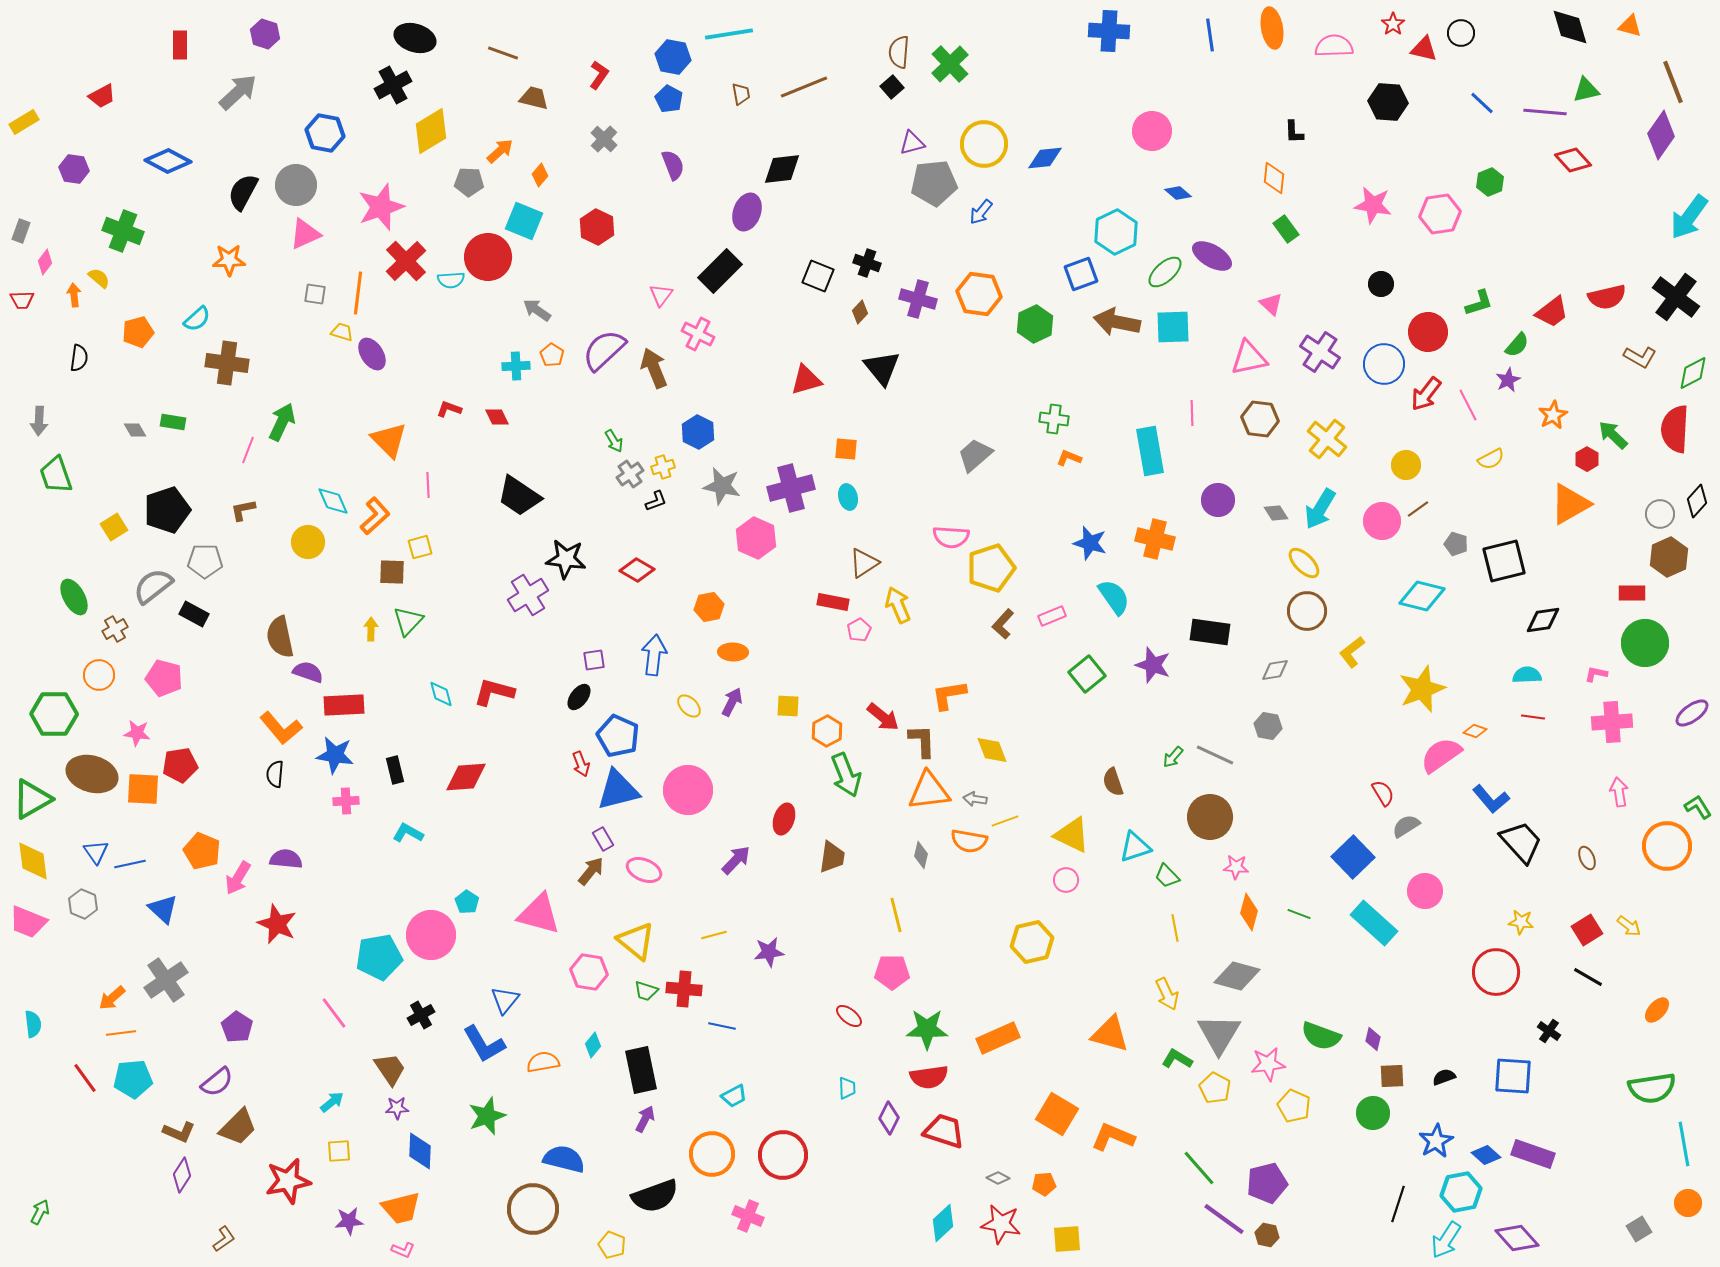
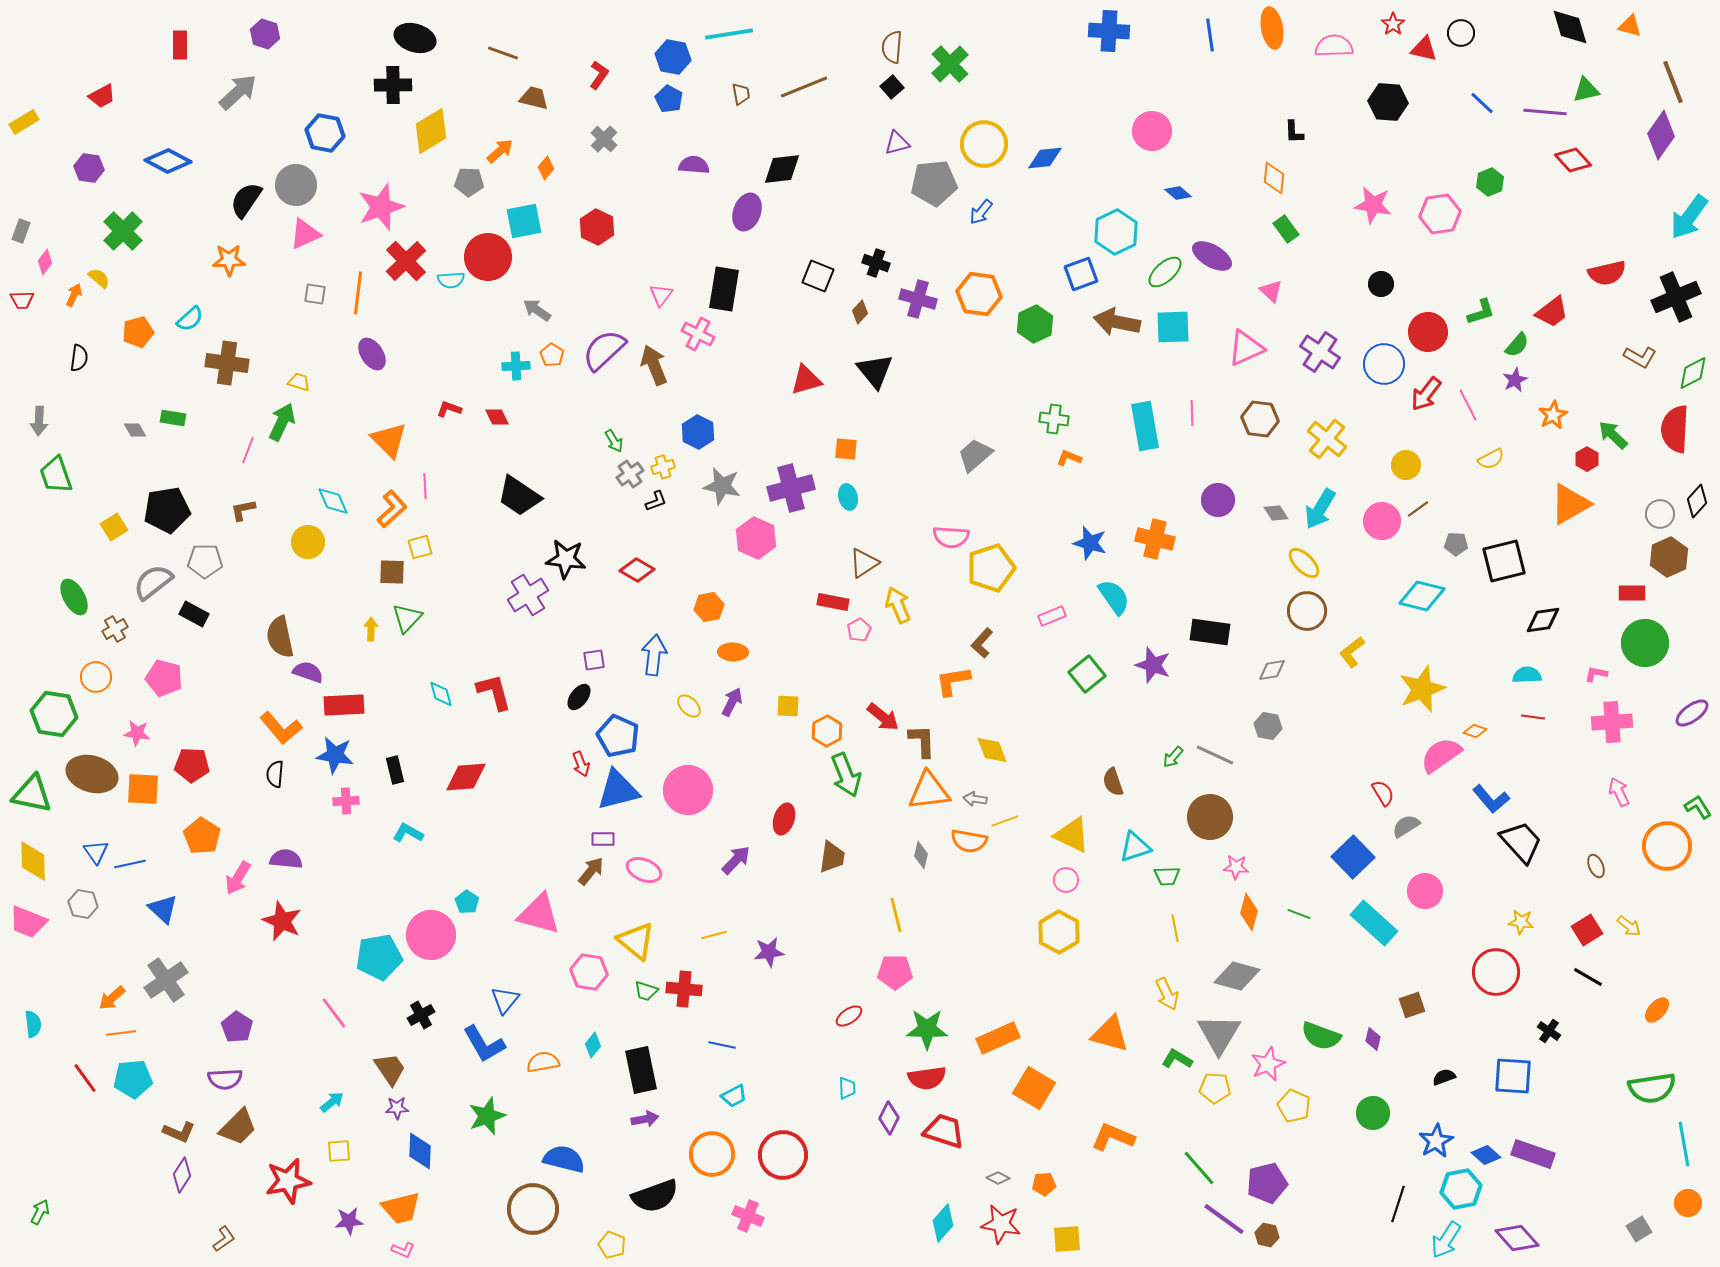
brown semicircle at (899, 52): moved 7 px left, 5 px up
black cross at (393, 85): rotated 27 degrees clockwise
purple triangle at (912, 143): moved 15 px left
purple semicircle at (673, 165): moved 21 px right; rotated 64 degrees counterclockwise
purple hexagon at (74, 169): moved 15 px right, 1 px up
orange diamond at (540, 175): moved 6 px right, 7 px up
black semicircle at (243, 192): moved 3 px right, 8 px down; rotated 6 degrees clockwise
cyan square at (524, 221): rotated 33 degrees counterclockwise
green cross at (123, 231): rotated 24 degrees clockwise
black cross at (867, 263): moved 9 px right
black rectangle at (720, 271): moved 4 px right, 18 px down; rotated 36 degrees counterclockwise
orange arrow at (74, 295): rotated 30 degrees clockwise
red semicircle at (1607, 297): moved 24 px up
black cross at (1676, 297): rotated 30 degrees clockwise
green L-shape at (1479, 303): moved 2 px right, 9 px down
pink triangle at (1271, 304): moved 13 px up
cyan semicircle at (197, 319): moved 7 px left
yellow trapezoid at (342, 332): moved 43 px left, 50 px down
pink triangle at (1249, 358): moved 3 px left, 10 px up; rotated 12 degrees counterclockwise
brown arrow at (654, 368): moved 3 px up
black triangle at (882, 368): moved 7 px left, 3 px down
purple star at (1508, 380): moved 7 px right
green rectangle at (173, 422): moved 4 px up
cyan rectangle at (1150, 451): moved 5 px left, 25 px up
pink line at (428, 485): moved 3 px left, 1 px down
black pentagon at (167, 510): rotated 9 degrees clockwise
orange L-shape at (375, 516): moved 17 px right, 7 px up
gray pentagon at (1456, 544): rotated 15 degrees counterclockwise
gray semicircle at (153, 586): moved 4 px up
green triangle at (408, 621): moved 1 px left, 3 px up
brown L-shape at (1003, 624): moved 21 px left, 19 px down
gray diamond at (1275, 670): moved 3 px left
orange circle at (99, 675): moved 3 px left, 2 px down
red L-shape at (494, 692): rotated 60 degrees clockwise
orange L-shape at (949, 695): moved 4 px right, 14 px up
green hexagon at (54, 714): rotated 9 degrees clockwise
red pentagon at (180, 765): moved 12 px right; rotated 12 degrees clockwise
pink arrow at (1619, 792): rotated 16 degrees counterclockwise
green triangle at (32, 799): moved 5 px up; rotated 42 degrees clockwise
purple rectangle at (603, 839): rotated 60 degrees counterclockwise
orange pentagon at (202, 851): moved 15 px up; rotated 9 degrees clockwise
brown ellipse at (1587, 858): moved 9 px right, 8 px down
yellow diamond at (33, 861): rotated 6 degrees clockwise
green trapezoid at (1167, 876): rotated 48 degrees counterclockwise
gray hexagon at (83, 904): rotated 12 degrees counterclockwise
red star at (277, 924): moved 5 px right, 3 px up
yellow hexagon at (1032, 942): moved 27 px right, 10 px up; rotated 18 degrees counterclockwise
pink pentagon at (892, 972): moved 3 px right
red ellipse at (849, 1016): rotated 72 degrees counterclockwise
blue line at (722, 1026): moved 19 px down
pink star at (1268, 1064): rotated 16 degrees counterclockwise
brown square at (1392, 1076): moved 20 px right, 71 px up; rotated 16 degrees counterclockwise
red semicircle at (929, 1077): moved 2 px left, 1 px down
purple semicircle at (217, 1082): moved 8 px right, 3 px up; rotated 36 degrees clockwise
yellow pentagon at (1215, 1088): rotated 24 degrees counterclockwise
orange square at (1057, 1114): moved 23 px left, 26 px up
purple arrow at (645, 1119): rotated 52 degrees clockwise
cyan hexagon at (1461, 1192): moved 3 px up
cyan diamond at (943, 1223): rotated 6 degrees counterclockwise
